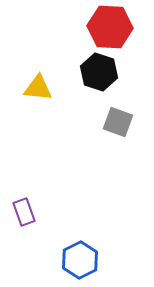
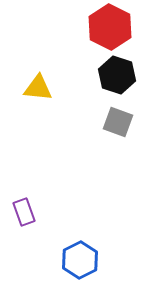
red hexagon: rotated 24 degrees clockwise
black hexagon: moved 18 px right, 3 px down
